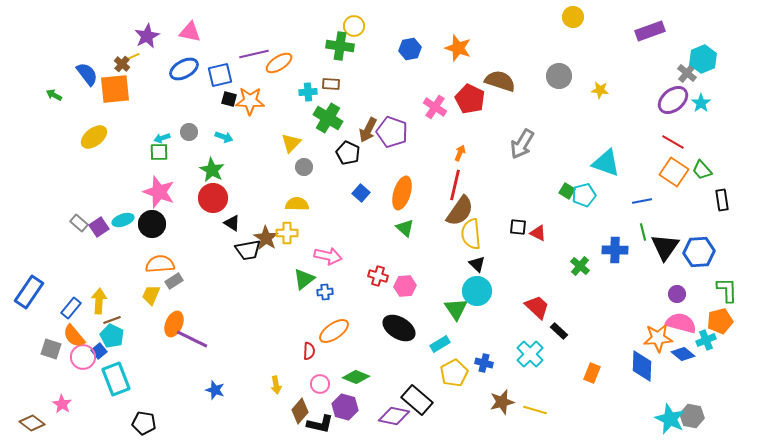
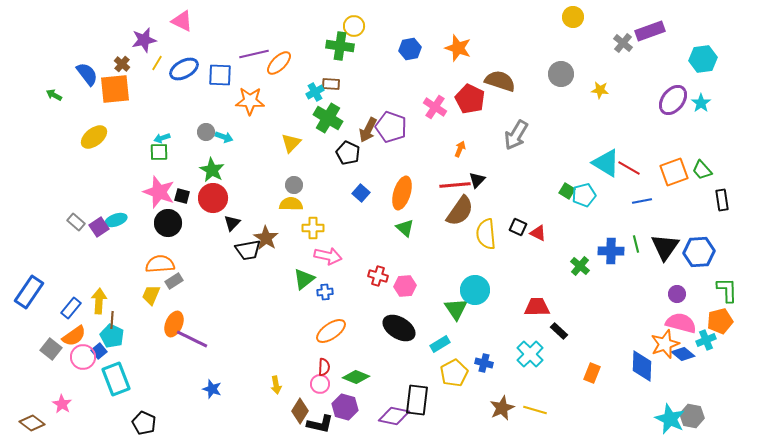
pink triangle at (190, 32): moved 8 px left, 11 px up; rotated 15 degrees clockwise
purple star at (147, 36): moved 3 px left, 4 px down; rotated 15 degrees clockwise
yellow line at (132, 57): moved 25 px right, 6 px down; rotated 35 degrees counterclockwise
cyan hexagon at (703, 59): rotated 16 degrees clockwise
orange ellipse at (279, 63): rotated 12 degrees counterclockwise
gray cross at (687, 73): moved 64 px left, 30 px up
blue square at (220, 75): rotated 15 degrees clockwise
gray circle at (559, 76): moved 2 px right, 2 px up
cyan cross at (308, 92): moved 7 px right; rotated 24 degrees counterclockwise
black square at (229, 99): moved 47 px left, 97 px down
purple ellipse at (673, 100): rotated 12 degrees counterclockwise
gray circle at (189, 132): moved 17 px right
purple pentagon at (392, 132): moved 1 px left, 5 px up
red line at (673, 142): moved 44 px left, 26 px down
gray arrow at (522, 144): moved 6 px left, 9 px up
orange arrow at (460, 153): moved 4 px up
cyan triangle at (606, 163): rotated 12 degrees clockwise
gray circle at (304, 167): moved 10 px left, 18 px down
orange square at (674, 172): rotated 36 degrees clockwise
red line at (455, 185): rotated 72 degrees clockwise
yellow semicircle at (297, 204): moved 6 px left
cyan ellipse at (123, 220): moved 7 px left
gray rectangle at (79, 223): moved 3 px left, 1 px up
black triangle at (232, 223): rotated 42 degrees clockwise
black circle at (152, 224): moved 16 px right, 1 px up
black square at (518, 227): rotated 18 degrees clockwise
green line at (643, 232): moved 7 px left, 12 px down
yellow cross at (287, 233): moved 26 px right, 5 px up
yellow semicircle at (471, 234): moved 15 px right
blue cross at (615, 250): moved 4 px left, 1 px down
black triangle at (477, 264): moved 84 px up; rotated 30 degrees clockwise
cyan circle at (477, 291): moved 2 px left, 1 px up
red trapezoid at (537, 307): rotated 44 degrees counterclockwise
brown line at (112, 320): rotated 66 degrees counterclockwise
orange ellipse at (334, 331): moved 3 px left
orange semicircle at (74, 336): rotated 85 degrees counterclockwise
orange star at (658, 338): moved 7 px right, 6 px down; rotated 16 degrees counterclockwise
gray square at (51, 349): rotated 20 degrees clockwise
red semicircle at (309, 351): moved 15 px right, 16 px down
blue star at (215, 390): moved 3 px left, 1 px up
black rectangle at (417, 400): rotated 56 degrees clockwise
brown star at (502, 402): moved 6 px down; rotated 10 degrees counterclockwise
brown diamond at (300, 411): rotated 10 degrees counterclockwise
black pentagon at (144, 423): rotated 15 degrees clockwise
